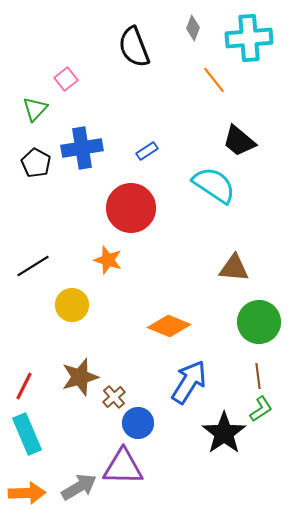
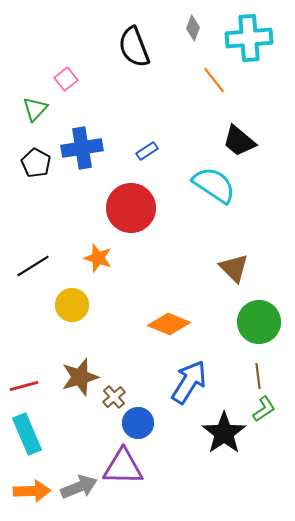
orange star: moved 10 px left, 2 px up
brown triangle: rotated 40 degrees clockwise
orange diamond: moved 2 px up
red line: rotated 48 degrees clockwise
green L-shape: moved 3 px right
gray arrow: rotated 9 degrees clockwise
orange arrow: moved 5 px right, 2 px up
